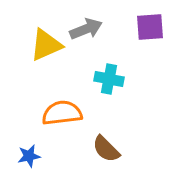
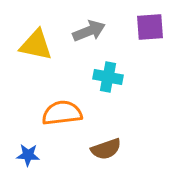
gray arrow: moved 3 px right, 2 px down
yellow triangle: moved 10 px left; rotated 36 degrees clockwise
cyan cross: moved 1 px left, 2 px up
brown semicircle: rotated 64 degrees counterclockwise
blue star: moved 1 px left, 1 px up; rotated 15 degrees clockwise
